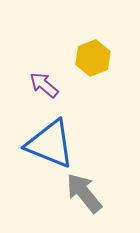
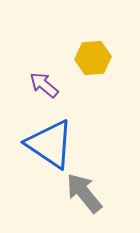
yellow hexagon: rotated 16 degrees clockwise
blue triangle: rotated 12 degrees clockwise
